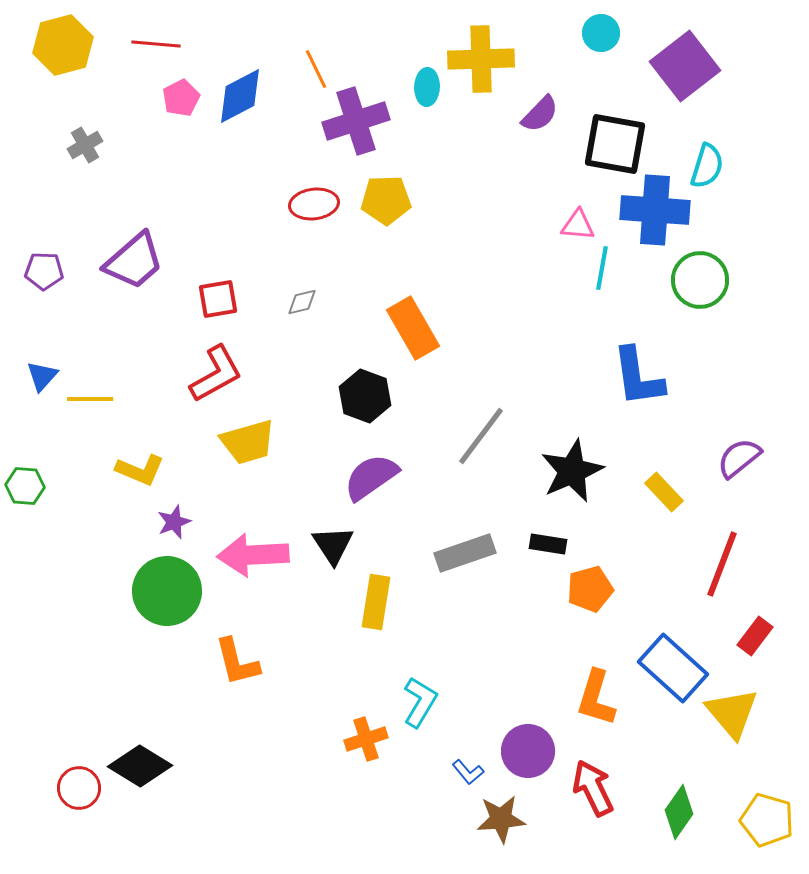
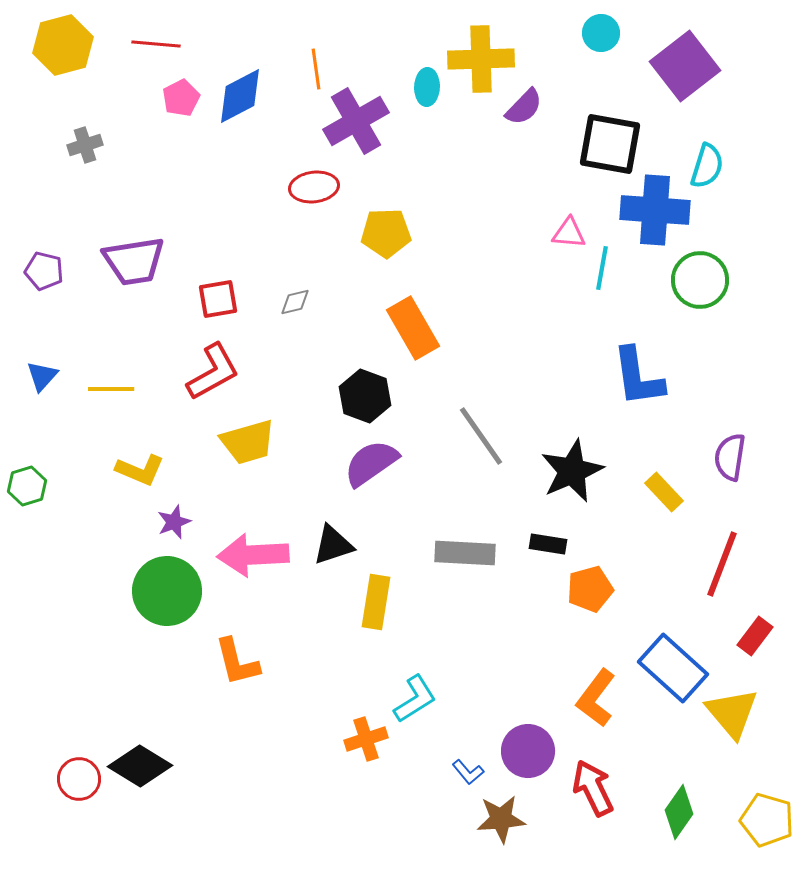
orange line at (316, 69): rotated 18 degrees clockwise
purple semicircle at (540, 114): moved 16 px left, 7 px up
purple cross at (356, 121): rotated 12 degrees counterclockwise
black square at (615, 144): moved 5 px left
gray cross at (85, 145): rotated 12 degrees clockwise
yellow pentagon at (386, 200): moved 33 px down
red ellipse at (314, 204): moved 17 px up
pink triangle at (578, 225): moved 9 px left, 8 px down
purple trapezoid at (134, 261): rotated 32 degrees clockwise
purple pentagon at (44, 271): rotated 12 degrees clockwise
gray diamond at (302, 302): moved 7 px left
red L-shape at (216, 374): moved 3 px left, 2 px up
yellow line at (90, 399): moved 21 px right, 10 px up
gray line at (481, 436): rotated 72 degrees counterclockwise
purple semicircle at (739, 458): moved 9 px left, 1 px up; rotated 42 degrees counterclockwise
purple semicircle at (371, 477): moved 14 px up
green hexagon at (25, 486): moved 2 px right; rotated 21 degrees counterclockwise
black triangle at (333, 545): rotated 45 degrees clockwise
gray rectangle at (465, 553): rotated 22 degrees clockwise
orange L-shape at (596, 698): rotated 20 degrees clockwise
cyan L-shape at (420, 702): moved 5 px left, 3 px up; rotated 27 degrees clockwise
red circle at (79, 788): moved 9 px up
